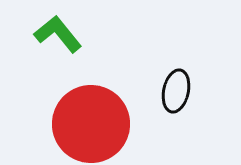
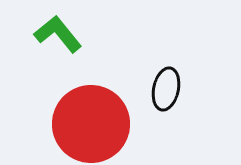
black ellipse: moved 10 px left, 2 px up
